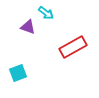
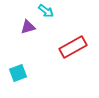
cyan arrow: moved 2 px up
purple triangle: rotated 35 degrees counterclockwise
